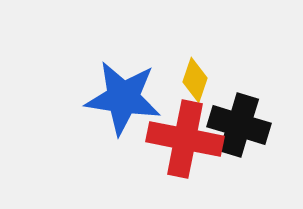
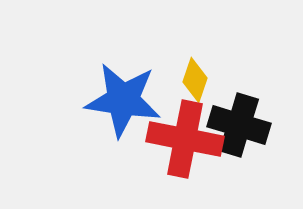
blue star: moved 2 px down
